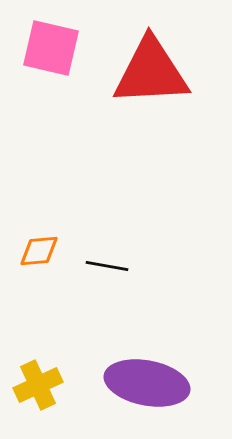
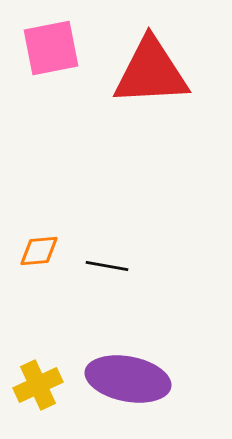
pink square: rotated 24 degrees counterclockwise
purple ellipse: moved 19 px left, 4 px up
